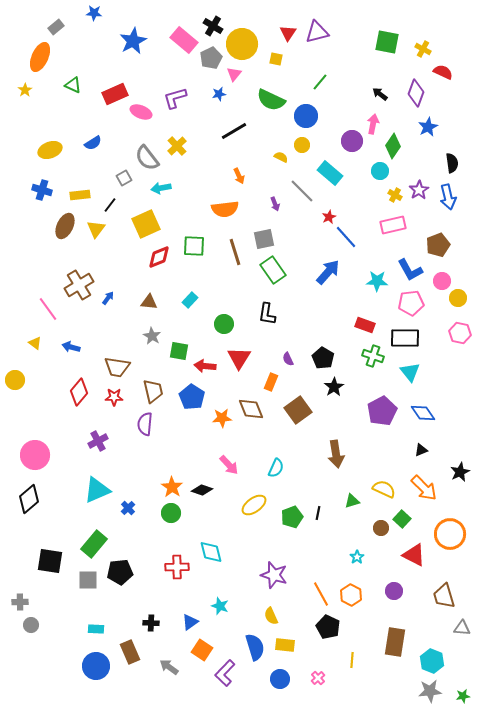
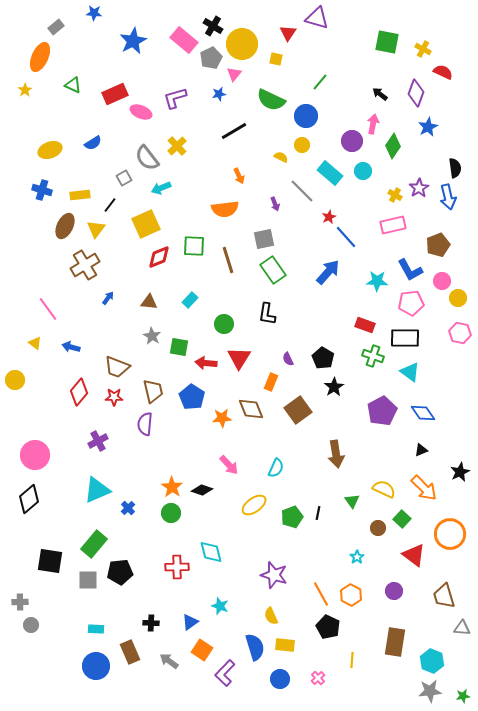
purple triangle at (317, 32): moved 14 px up; rotated 30 degrees clockwise
black semicircle at (452, 163): moved 3 px right, 5 px down
cyan circle at (380, 171): moved 17 px left
cyan arrow at (161, 188): rotated 12 degrees counterclockwise
purple star at (419, 190): moved 2 px up
brown line at (235, 252): moved 7 px left, 8 px down
brown cross at (79, 285): moved 6 px right, 20 px up
green square at (179, 351): moved 4 px up
red arrow at (205, 366): moved 1 px right, 3 px up
brown trapezoid at (117, 367): rotated 12 degrees clockwise
cyan triangle at (410, 372): rotated 15 degrees counterclockwise
green triangle at (352, 501): rotated 49 degrees counterclockwise
brown circle at (381, 528): moved 3 px left
red triangle at (414, 555): rotated 10 degrees clockwise
gray arrow at (169, 667): moved 6 px up
